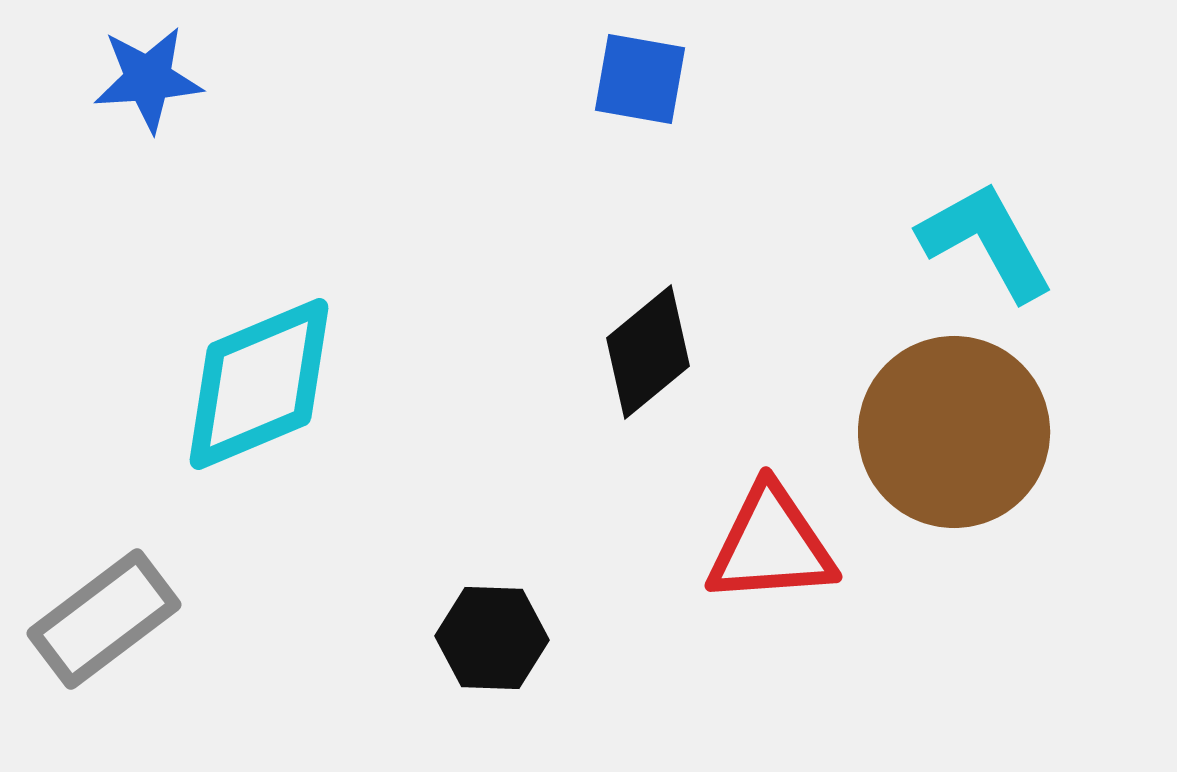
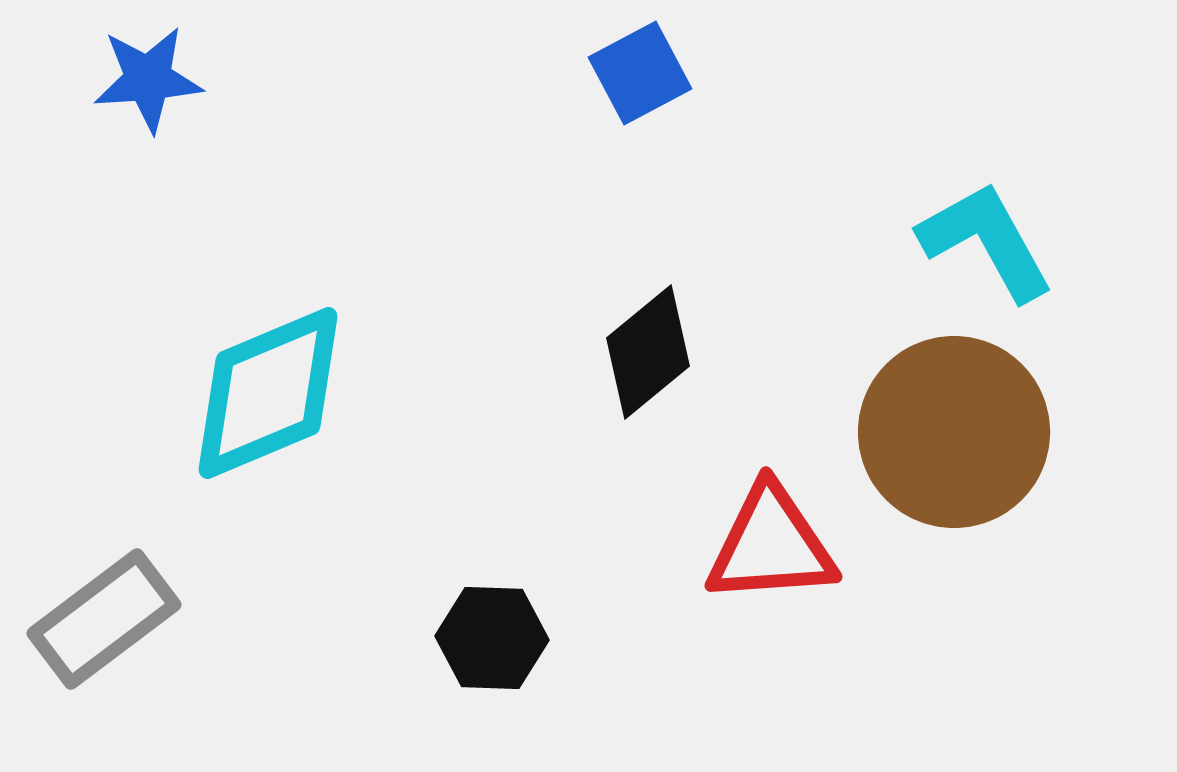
blue square: moved 6 px up; rotated 38 degrees counterclockwise
cyan diamond: moved 9 px right, 9 px down
